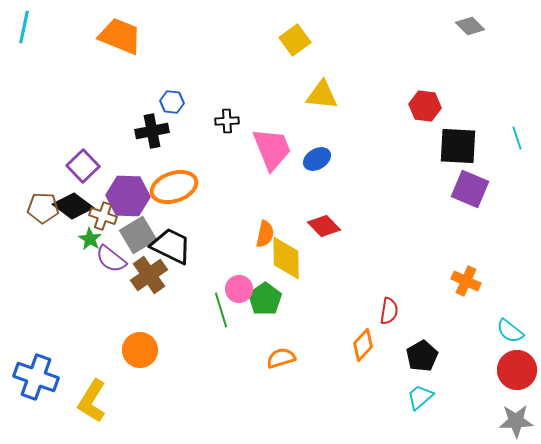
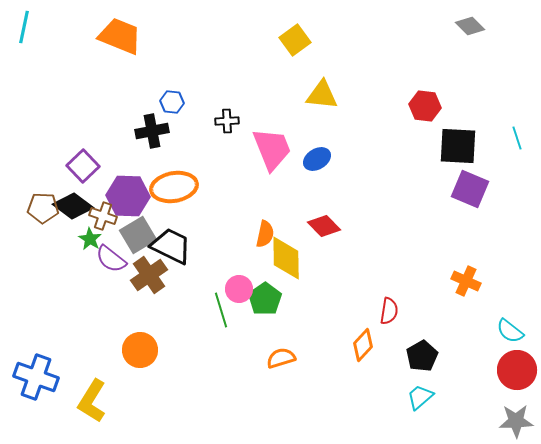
orange ellipse at (174, 187): rotated 9 degrees clockwise
